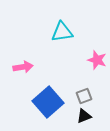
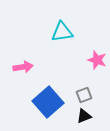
gray square: moved 1 px up
